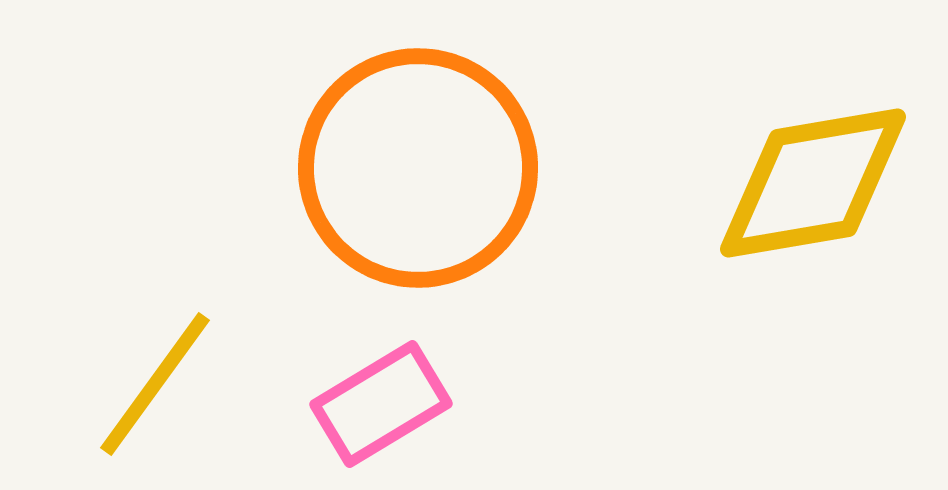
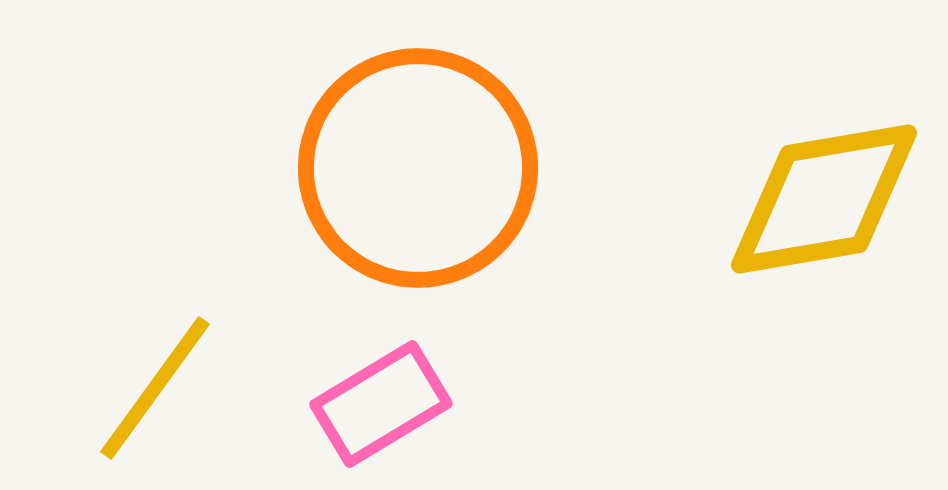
yellow diamond: moved 11 px right, 16 px down
yellow line: moved 4 px down
